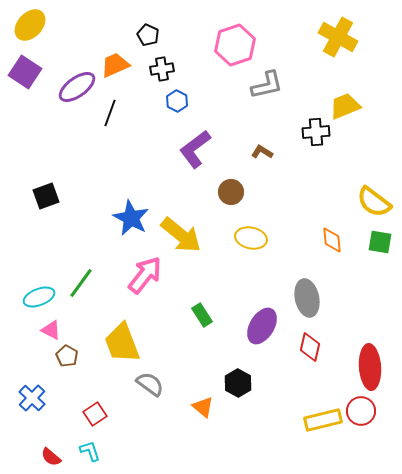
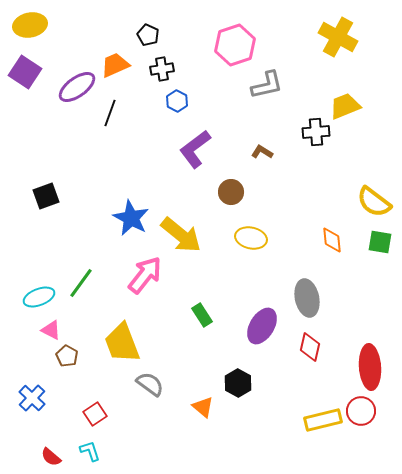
yellow ellipse at (30, 25): rotated 36 degrees clockwise
